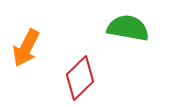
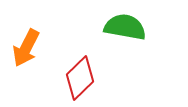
green semicircle: moved 3 px left, 1 px up
